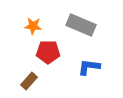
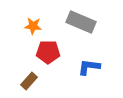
gray rectangle: moved 3 px up
